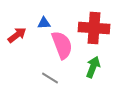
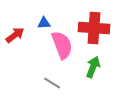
red arrow: moved 2 px left
gray line: moved 2 px right, 5 px down
